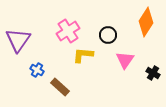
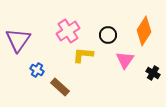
orange diamond: moved 2 px left, 9 px down
